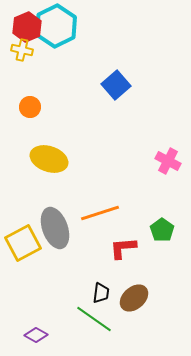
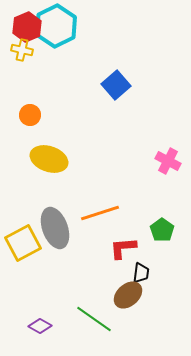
orange circle: moved 8 px down
black trapezoid: moved 40 px right, 20 px up
brown ellipse: moved 6 px left, 3 px up
purple diamond: moved 4 px right, 9 px up
